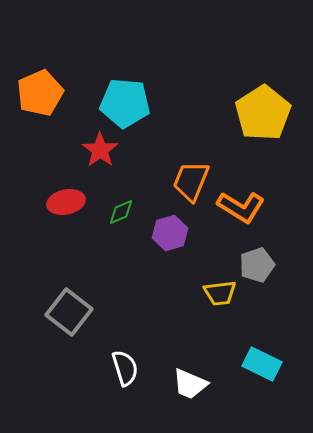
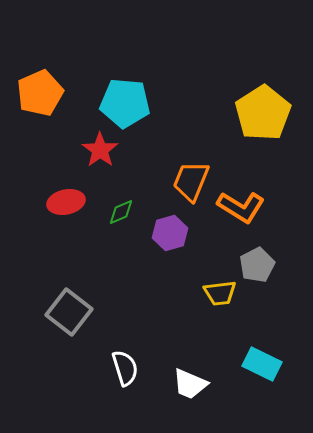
gray pentagon: rotated 8 degrees counterclockwise
